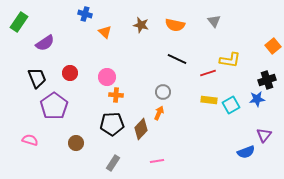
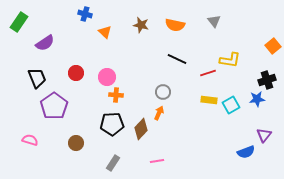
red circle: moved 6 px right
